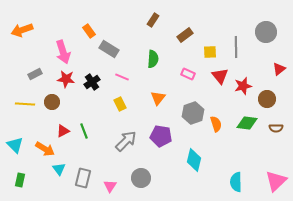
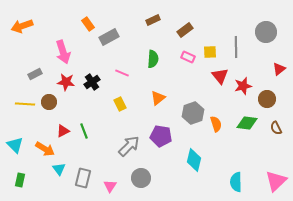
brown rectangle at (153, 20): rotated 32 degrees clockwise
orange arrow at (22, 30): moved 4 px up
orange rectangle at (89, 31): moved 1 px left, 7 px up
brown rectangle at (185, 35): moved 5 px up
gray rectangle at (109, 49): moved 12 px up; rotated 60 degrees counterclockwise
pink rectangle at (188, 74): moved 17 px up
pink line at (122, 77): moved 4 px up
red star at (66, 79): moved 3 px down
orange triangle at (158, 98): rotated 14 degrees clockwise
brown circle at (52, 102): moved 3 px left
brown semicircle at (276, 128): rotated 64 degrees clockwise
gray arrow at (126, 141): moved 3 px right, 5 px down
